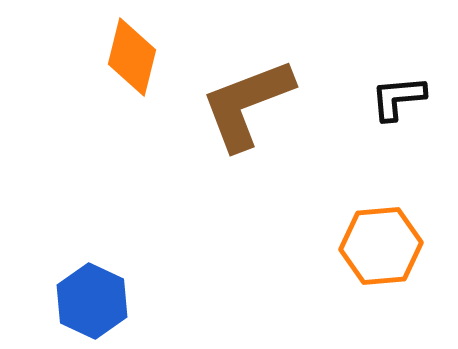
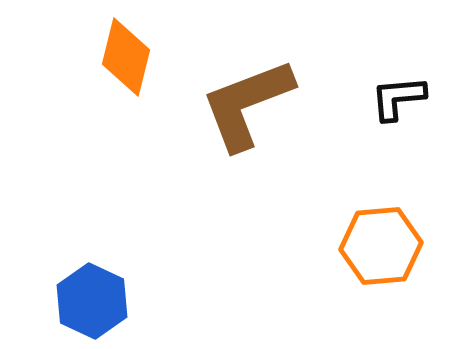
orange diamond: moved 6 px left
